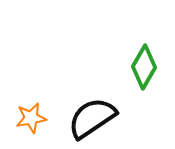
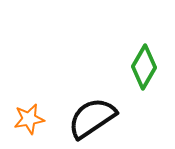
orange star: moved 2 px left, 1 px down
